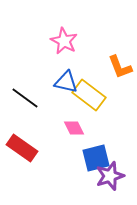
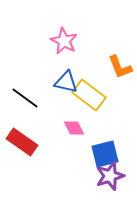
red rectangle: moved 6 px up
blue square: moved 9 px right, 4 px up
